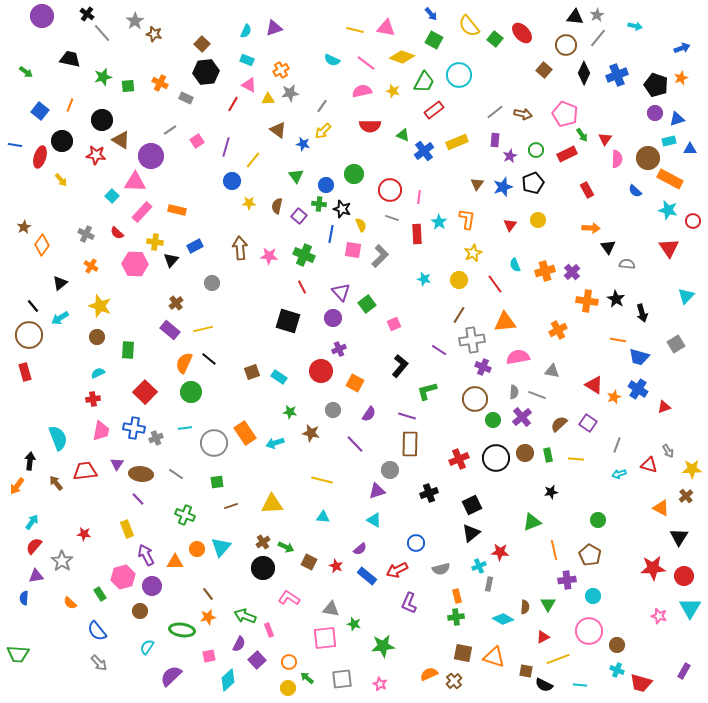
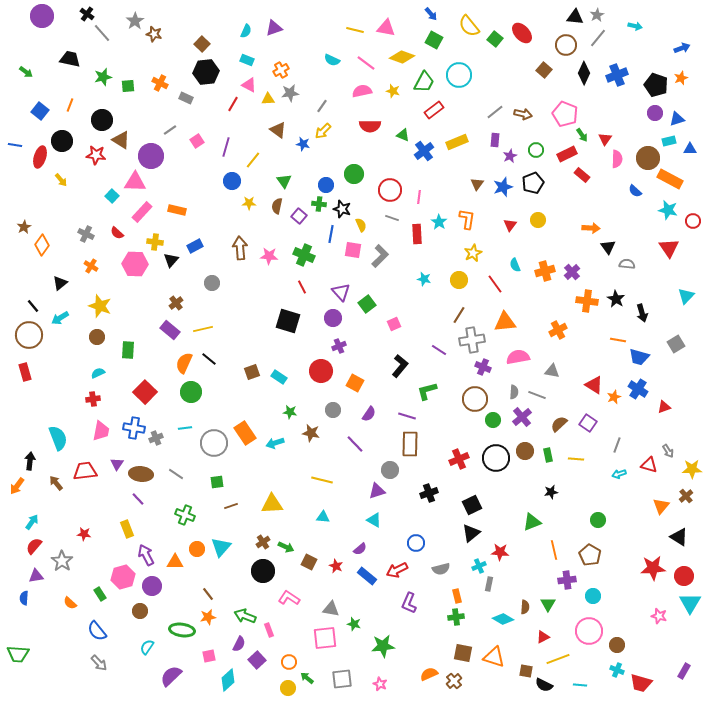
green triangle at (296, 176): moved 12 px left, 5 px down
red rectangle at (587, 190): moved 5 px left, 15 px up; rotated 21 degrees counterclockwise
purple cross at (339, 349): moved 3 px up
brown circle at (525, 453): moved 2 px up
orange triangle at (661, 508): moved 2 px up; rotated 42 degrees clockwise
black triangle at (679, 537): rotated 30 degrees counterclockwise
black circle at (263, 568): moved 3 px down
cyan triangle at (690, 608): moved 5 px up
